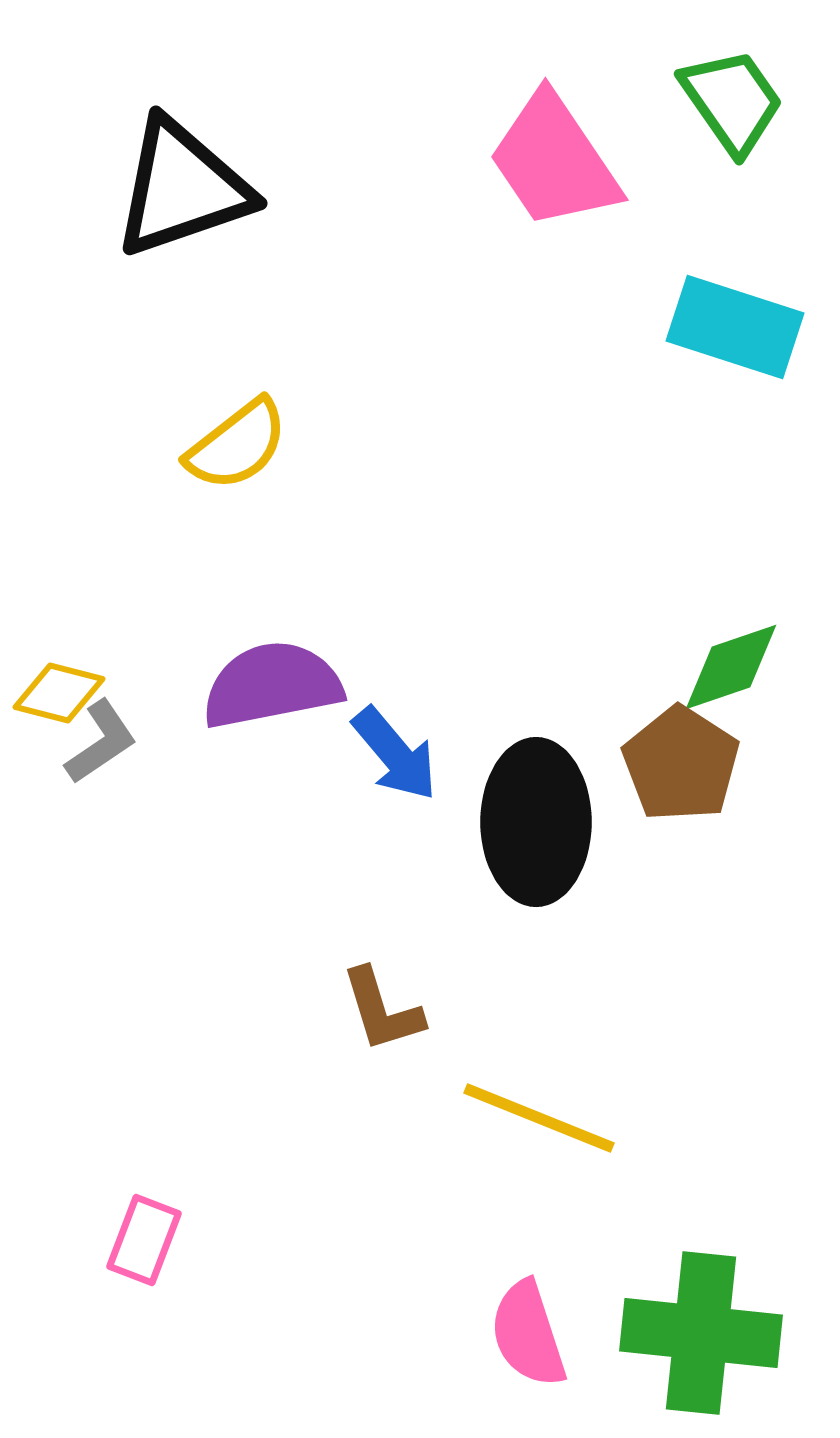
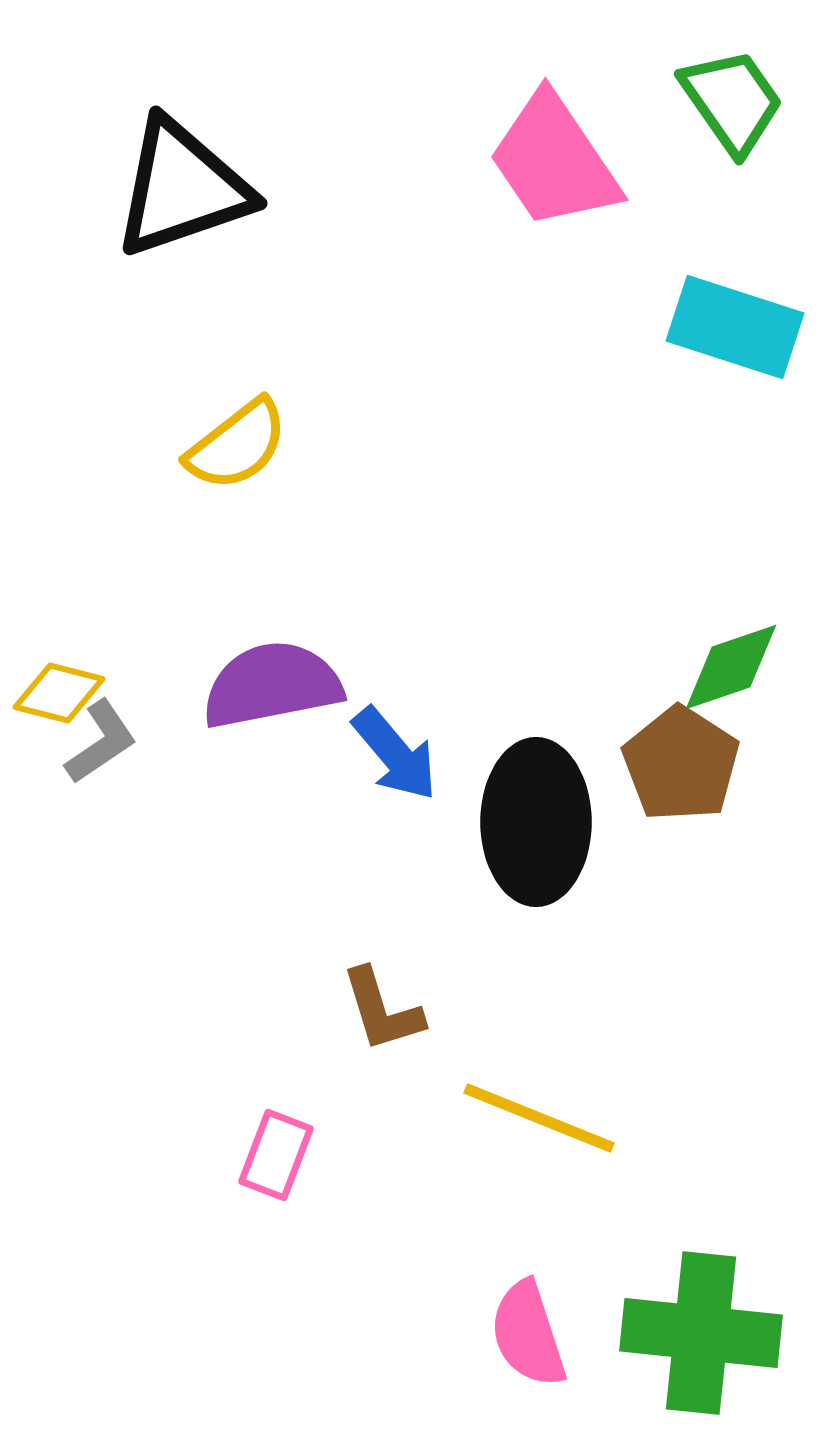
pink rectangle: moved 132 px right, 85 px up
